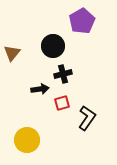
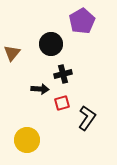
black circle: moved 2 px left, 2 px up
black arrow: rotated 12 degrees clockwise
